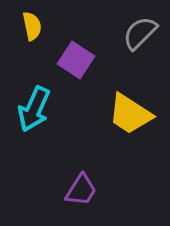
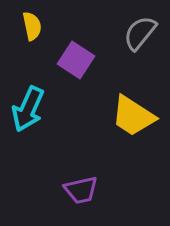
gray semicircle: rotated 6 degrees counterclockwise
cyan arrow: moved 6 px left
yellow trapezoid: moved 3 px right, 2 px down
purple trapezoid: rotated 45 degrees clockwise
